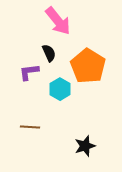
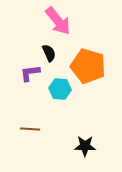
orange pentagon: rotated 16 degrees counterclockwise
purple L-shape: moved 1 px right, 1 px down
cyan hexagon: rotated 25 degrees counterclockwise
brown line: moved 2 px down
black star: rotated 20 degrees clockwise
